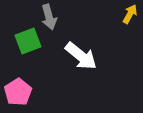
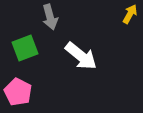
gray arrow: moved 1 px right
green square: moved 3 px left, 7 px down
pink pentagon: rotated 12 degrees counterclockwise
